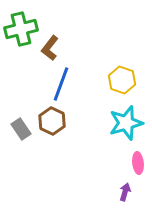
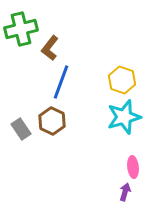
blue line: moved 2 px up
cyan star: moved 2 px left, 6 px up
pink ellipse: moved 5 px left, 4 px down
